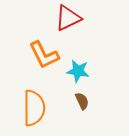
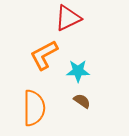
orange L-shape: rotated 88 degrees clockwise
cyan star: rotated 10 degrees counterclockwise
brown semicircle: rotated 30 degrees counterclockwise
